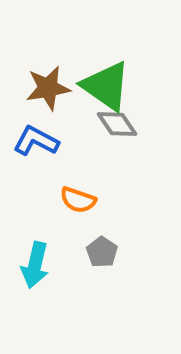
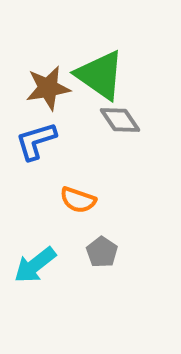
green triangle: moved 6 px left, 11 px up
gray diamond: moved 3 px right, 4 px up
blue L-shape: rotated 45 degrees counterclockwise
cyan arrow: rotated 39 degrees clockwise
